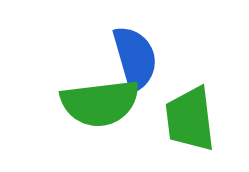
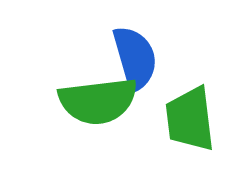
green semicircle: moved 2 px left, 2 px up
